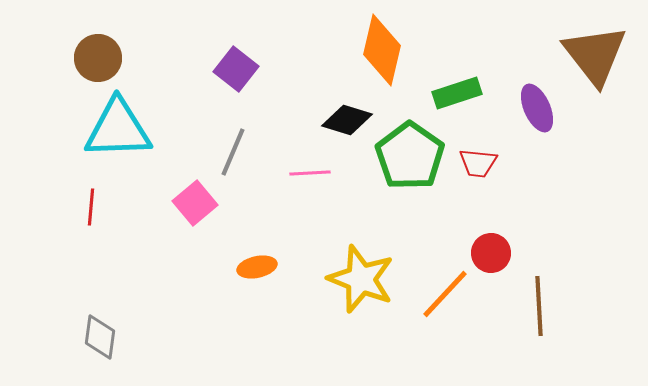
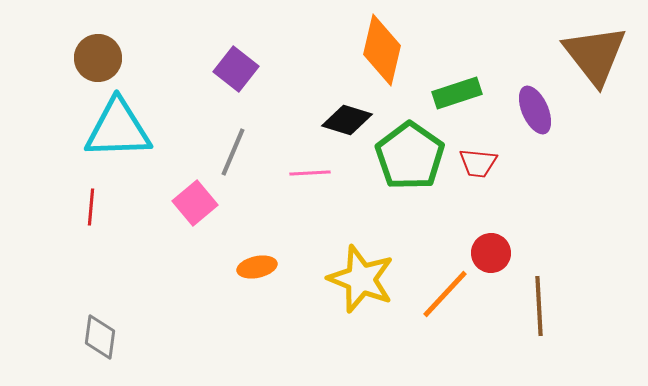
purple ellipse: moved 2 px left, 2 px down
